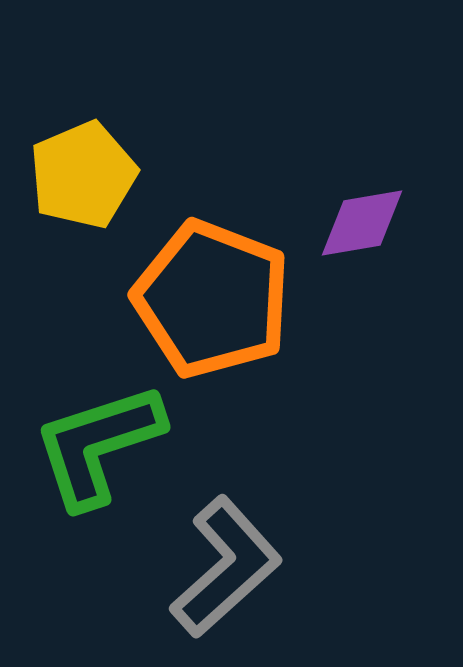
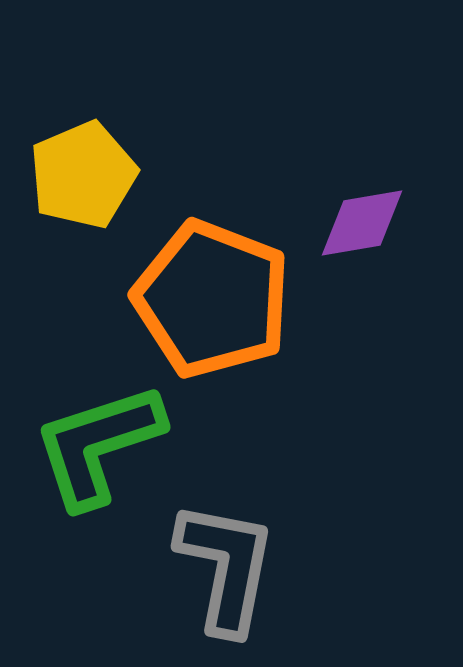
gray L-shape: rotated 37 degrees counterclockwise
